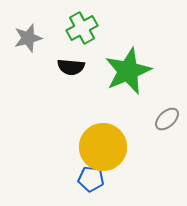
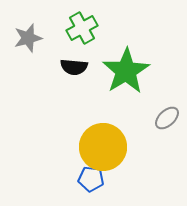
black semicircle: moved 3 px right
green star: moved 2 px left; rotated 9 degrees counterclockwise
gray ellipse: moved 1 px up
